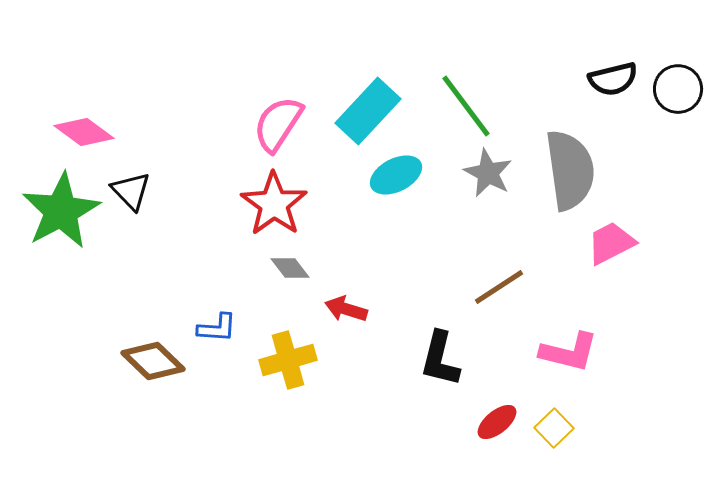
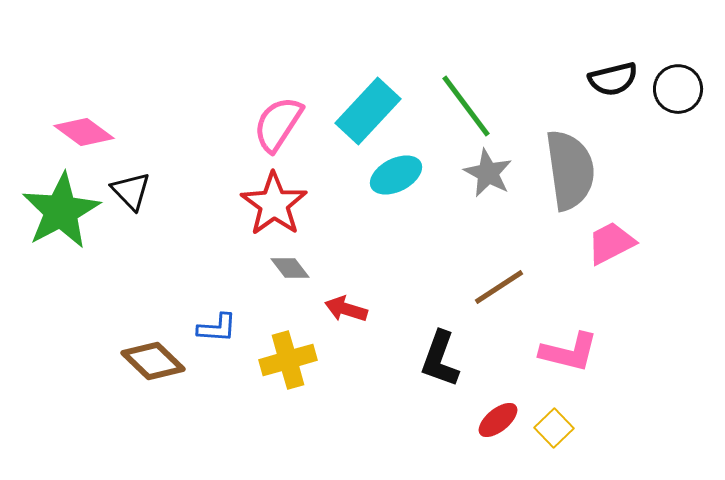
black L-shape: rotated 6 degrees clockwise
red ellipse: moved 1 px right, 2 px up
